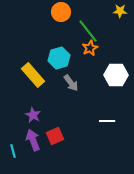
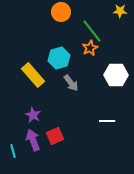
green line: moved 4 px right
